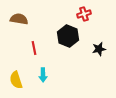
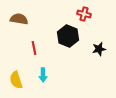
red cross: rotated 32 degrees clockwise
